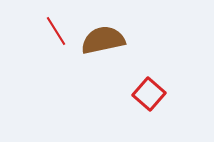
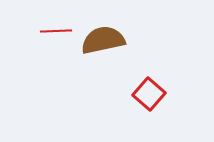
red line: rotated 60 degrees counterclockwise
